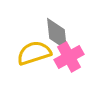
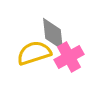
gray diamond: moved 4 px left
